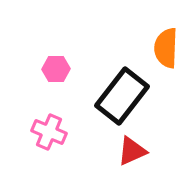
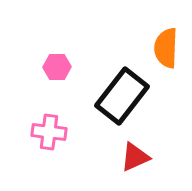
pink hexagon: moved 1 px right, 2 px up
pink cross: rotated 16 degrees counterclockwise
red triangle: moved 3 px right, 6 px down
